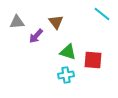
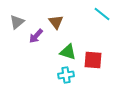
gray triangle: rotated 35 degrees counterclockwise
